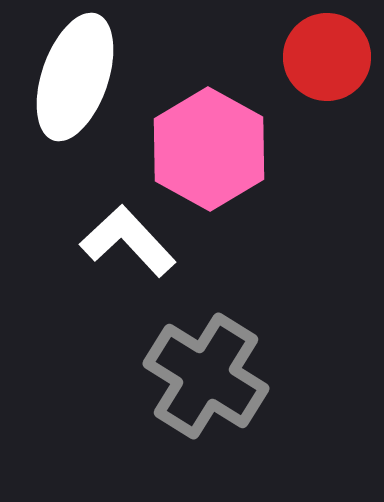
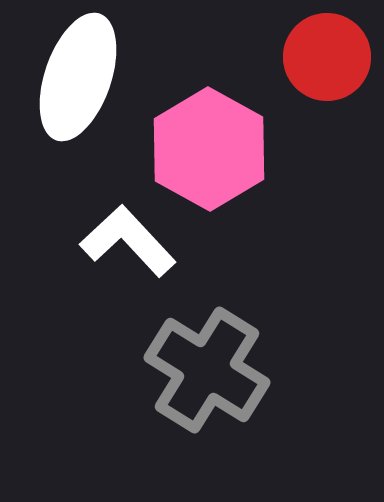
white ellipse: moved 3 px right
gray cross: moved 1 px right, 6 px up
